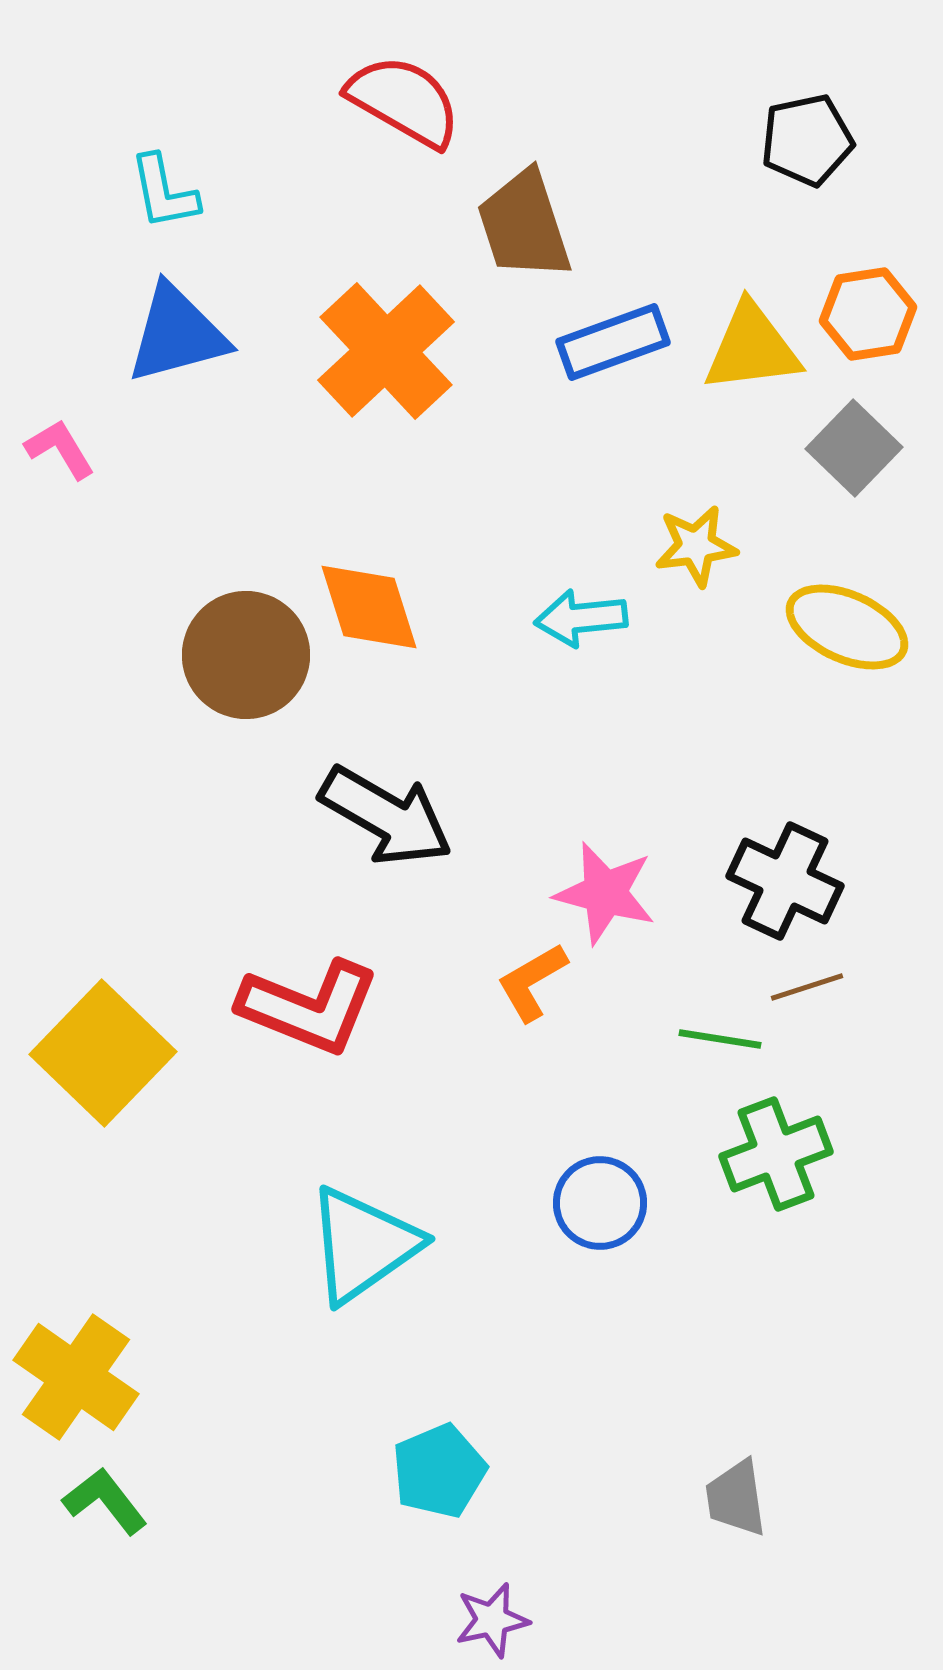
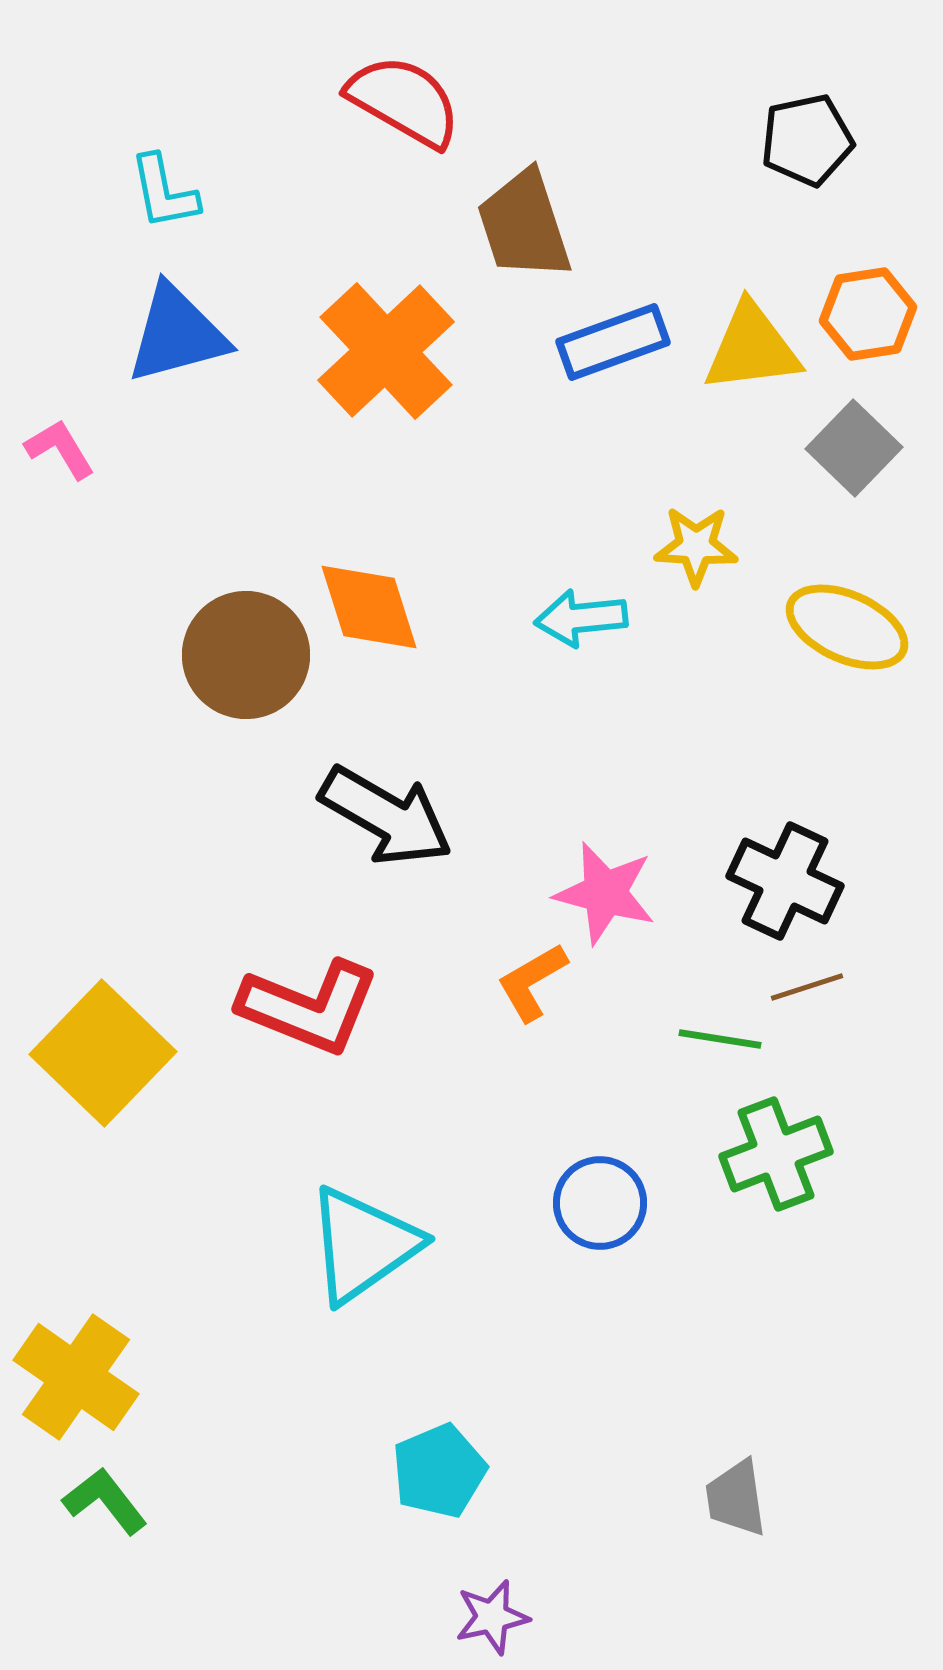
yellow star: rotated 10 degrees clockwise
purple star: moved 3 px up
